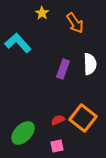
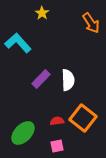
orange arrow: moved 16 px right
white semicircle: moved 22 px left, 16 px down
purple rectangle: moved 22 px left, 10 px down; rotated 24 degrees clockwise
red semicircle: moved 1 px left, 1 px down; rotated 16 degrees clockwise
